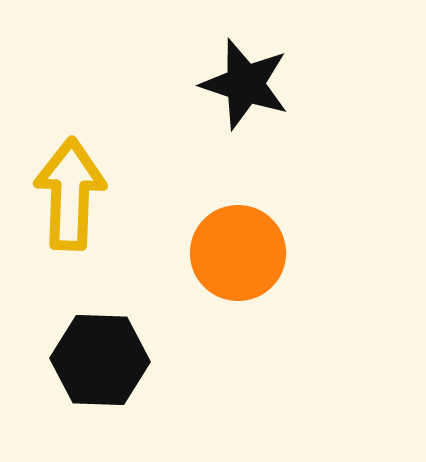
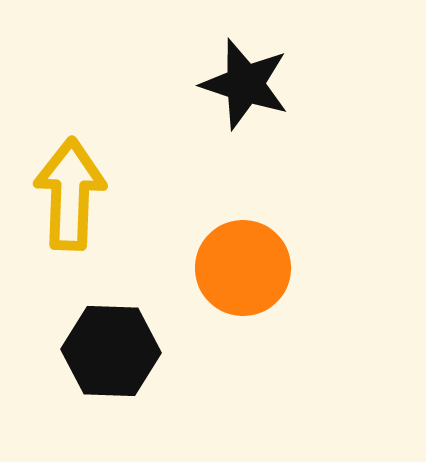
orange circle: moved 5 px right, 15 px down
black hexagon: moved 11 px right, 9 px up
